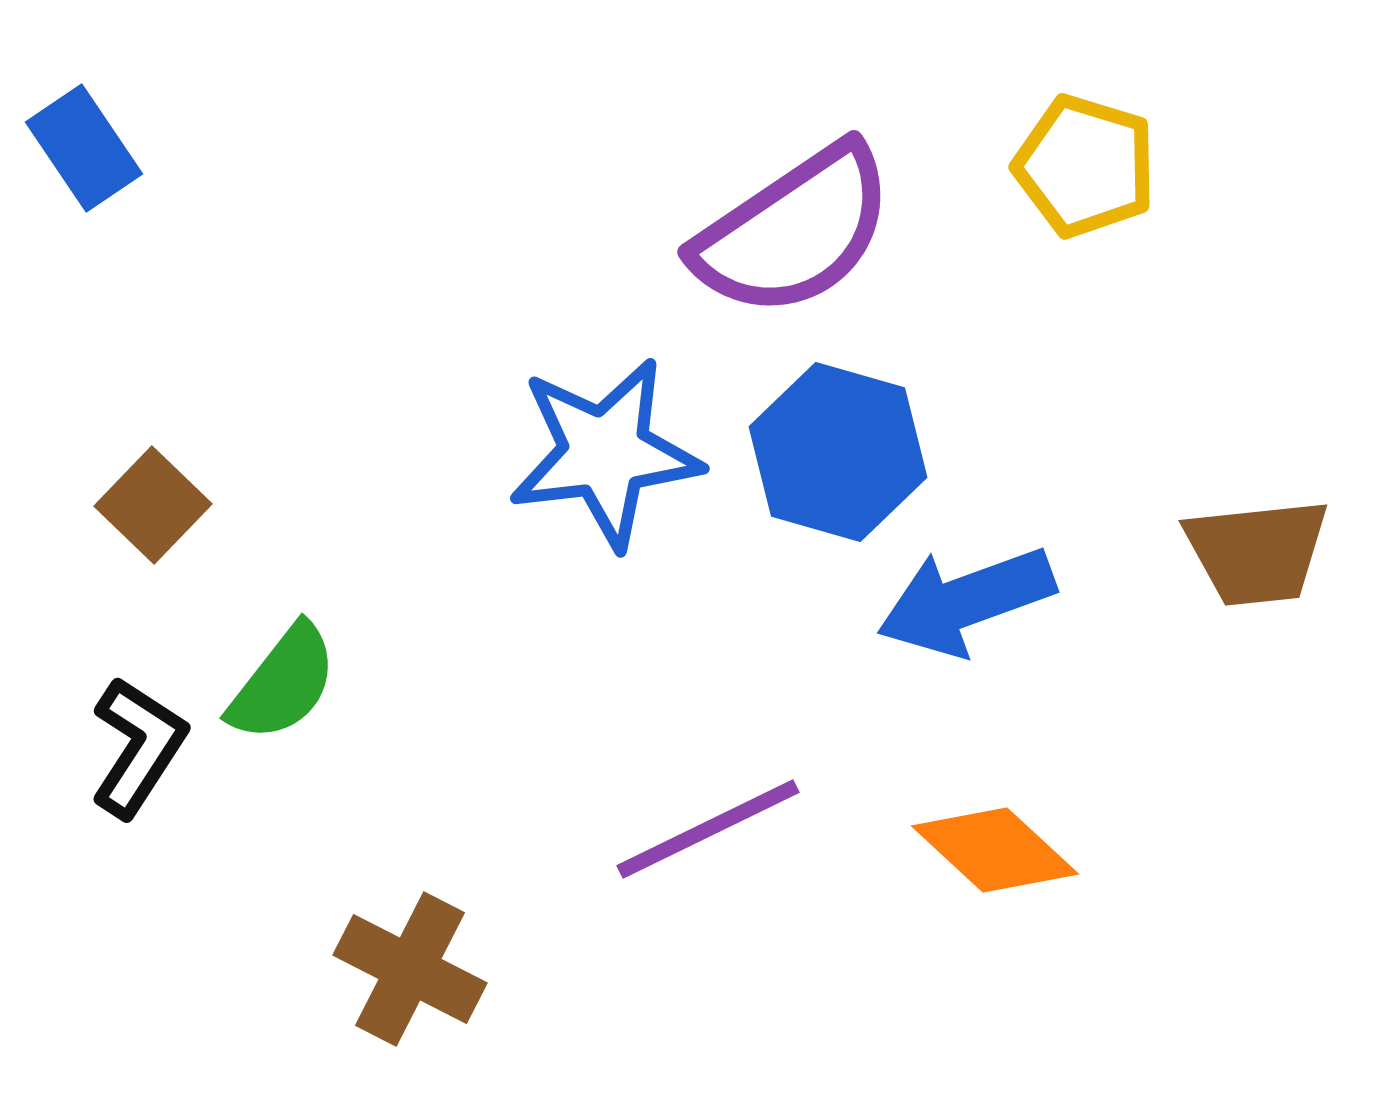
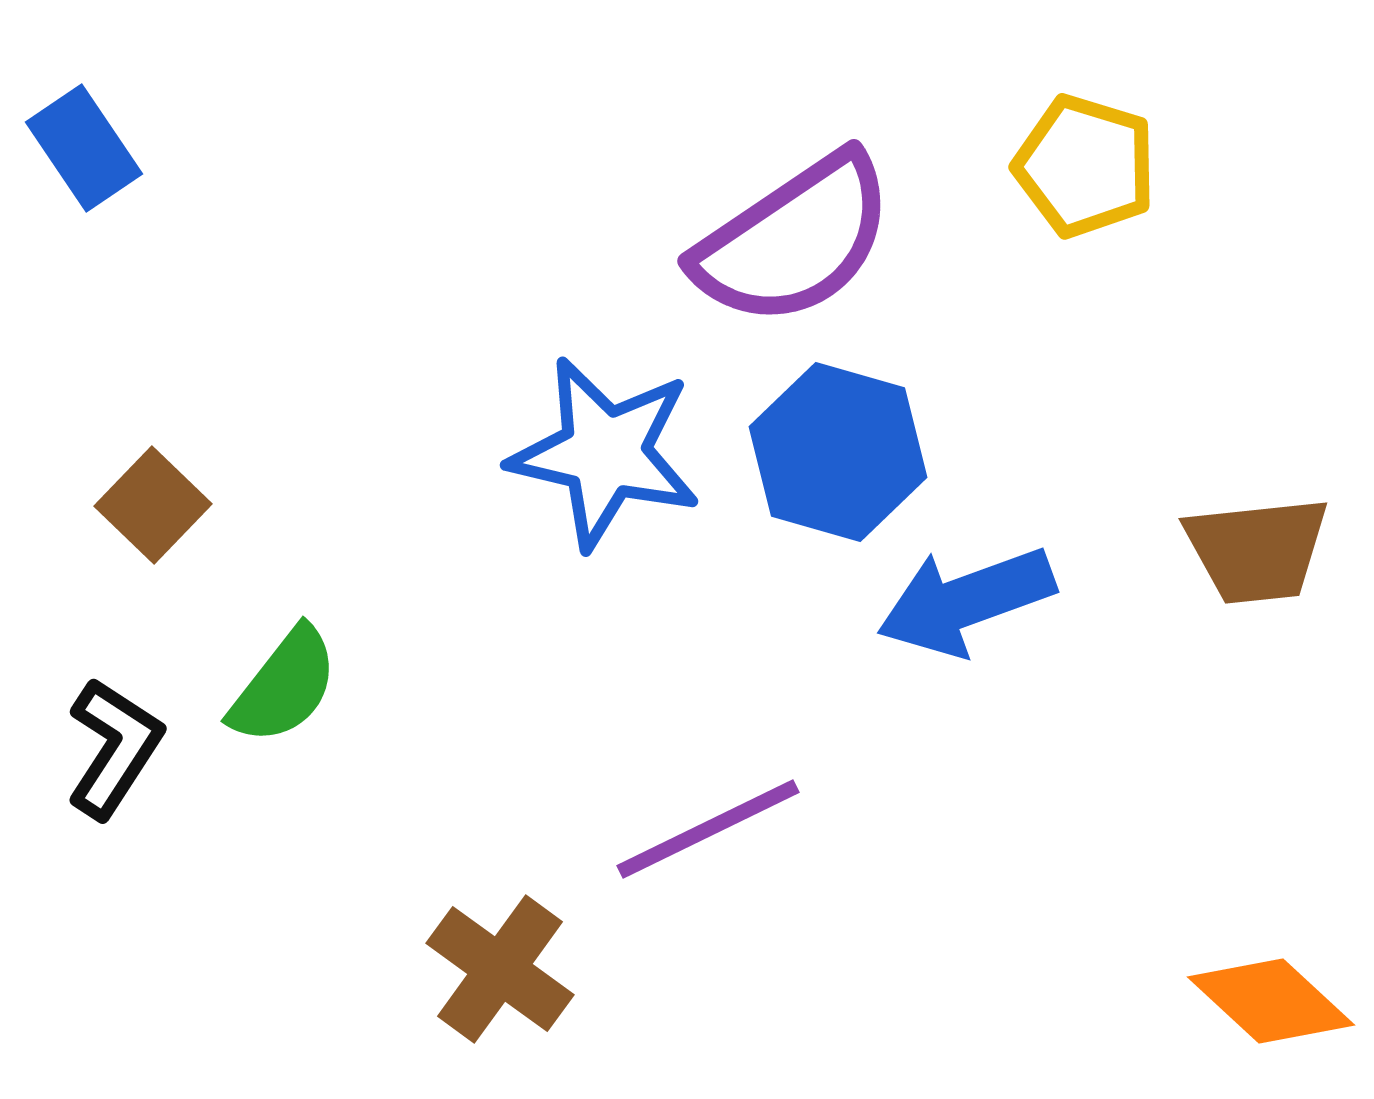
purple semicircle: moved 9 px down
blue star: rotated 20 degrees clockwise
brown trapezoid: moved 2 px up
green semicircle: moved 1 px right, 3 px down
black L-shape: moved 24 px left, 1 px down
orange diamond: moved 276 px right, 151 px down
brown cross: moved 90 px right; rotated 9 degrees clockwise
